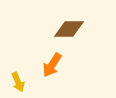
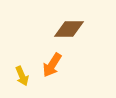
yellow arrow: moved 4 px right, 6 px up
